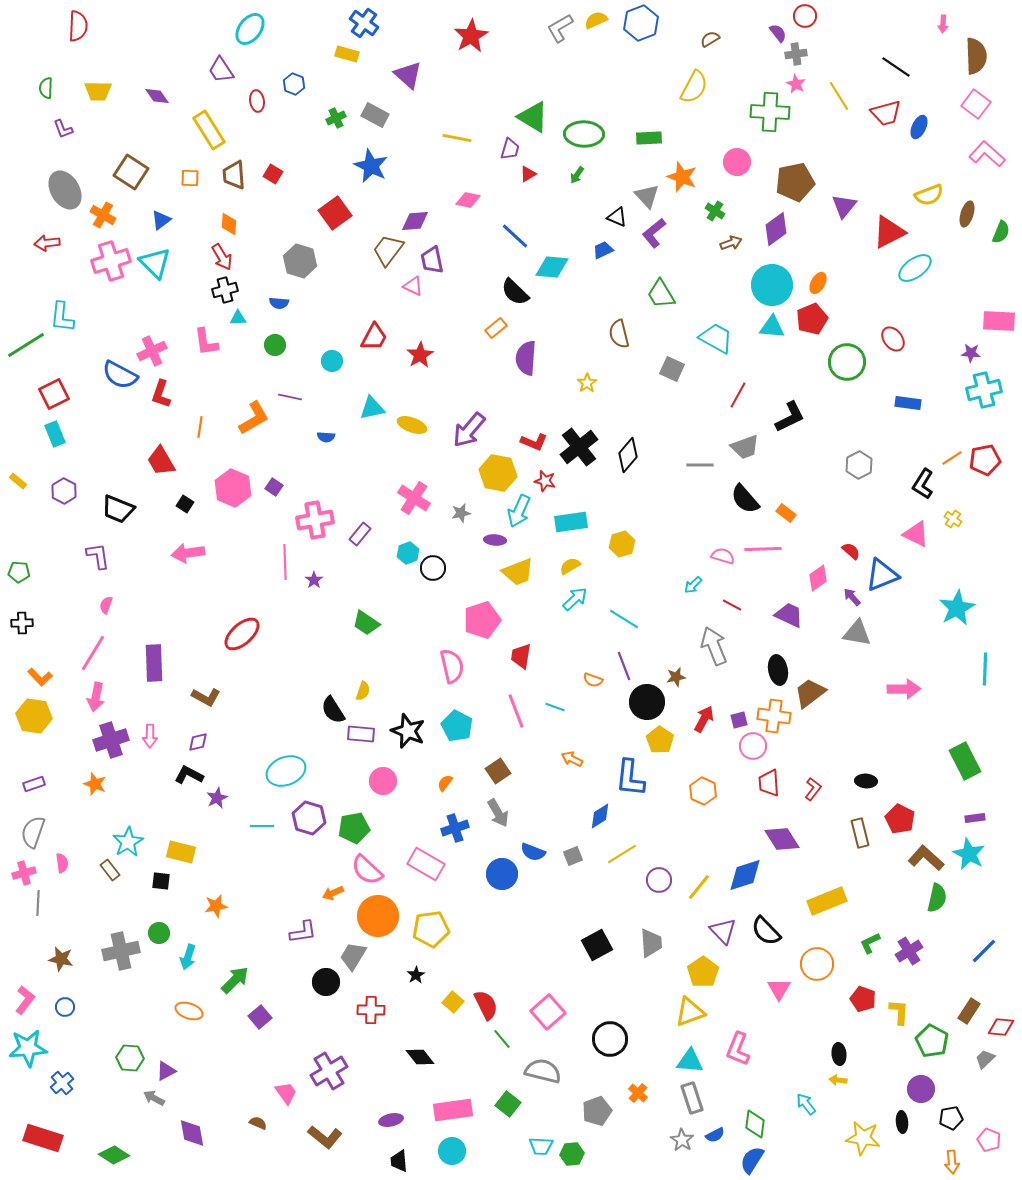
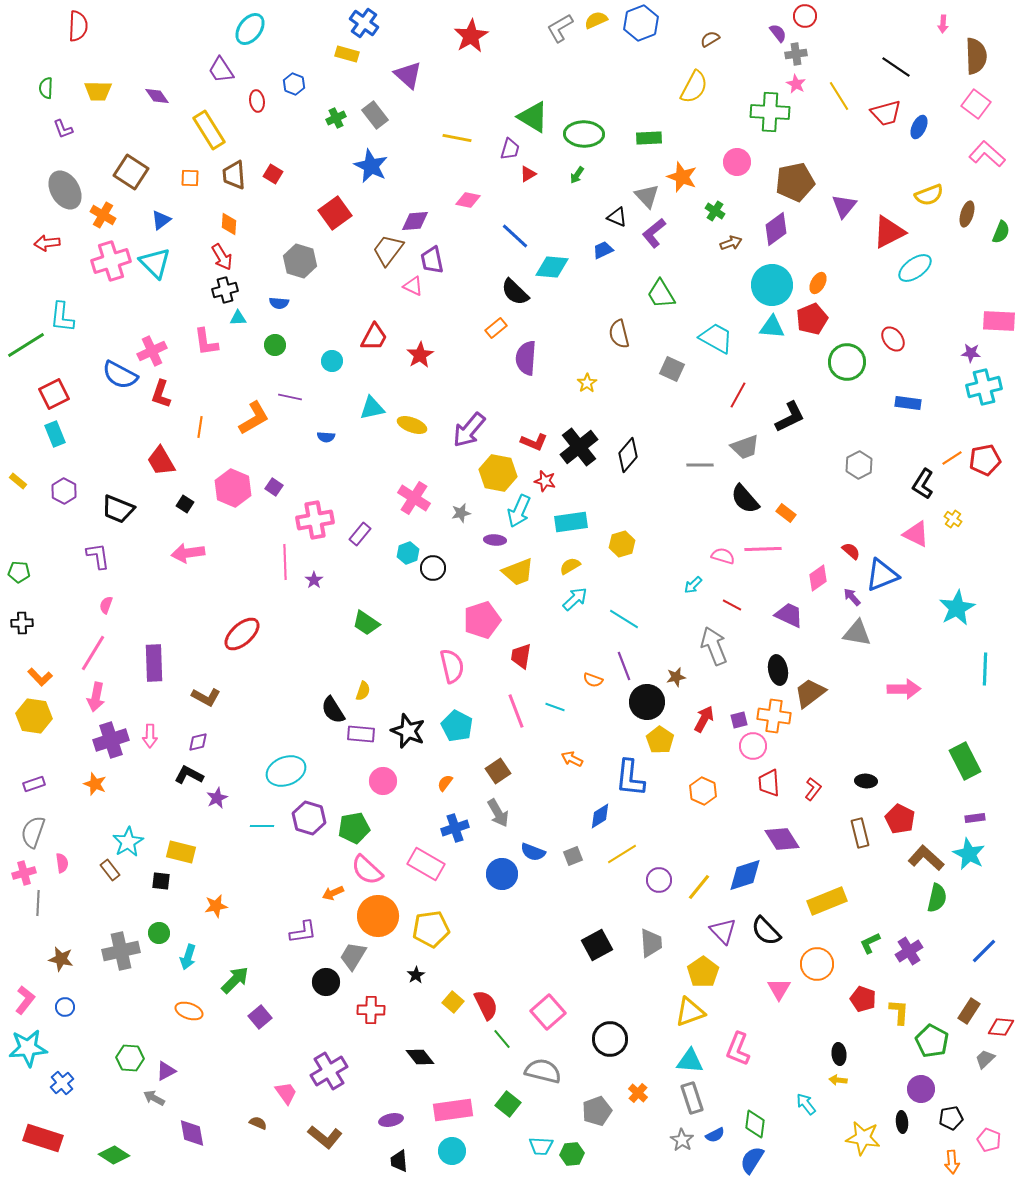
gray rectangle at (375, 115): rotated 24 degrees clockwise
cyan cross at (984, 390): moved 3 px up
